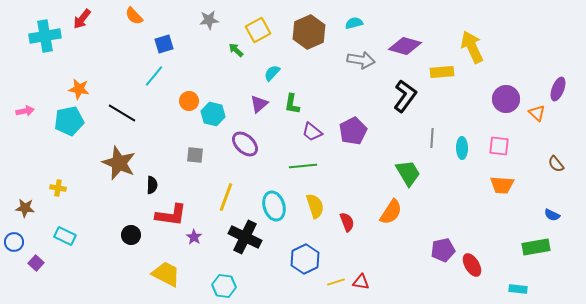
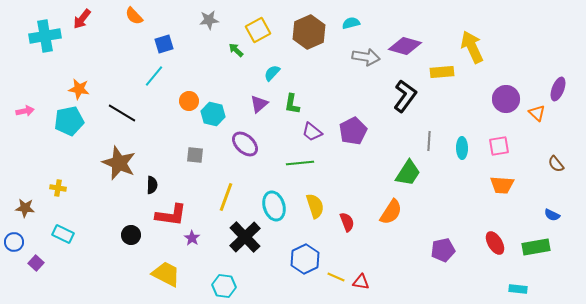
cyan semicircle at (354, 23): moved 3 px left
gray arrow at (361, 60): moved 5 px right, 3 px up
gray line at (432, 138): moved 3 px left, 3 px down
pink square at (499, 146): rotated 15 degrees counterclockwise
green line at (303, 166): moved 3 px left, 3 px up
green trapezoid at (408, 173): rotated 64 degrees clockwise
cyan rectangle at (65, 236): moved 2 px left, 2 px up
purple star at (194, 237): moved 2 px left, 1 px down
black cross at (245, 237): rotated 20 degrees clockwise
red ellipse at (472, 265): moved 23 px right, 22 px up
yellow line at (336, 282): moved 5 px up; rotated 42 degrees clockwise
